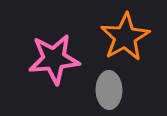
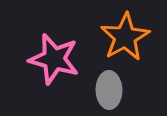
pink star: rotated 21 degrees clockwise
